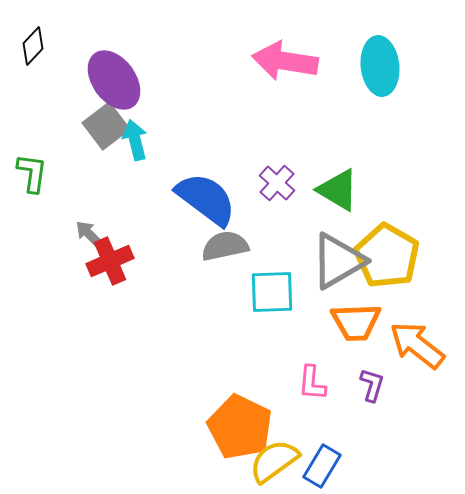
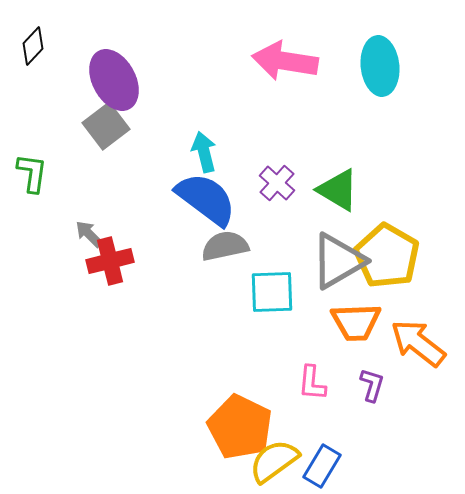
purple ellipse: rotated 8 degrees clockwise
cyan arrow: moved 69 px right, 12 px down
red cross: rotated 9 degrees clockwise
orange arrow: moved 1 px right, 2 px up
